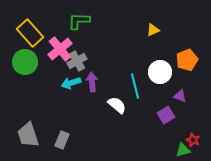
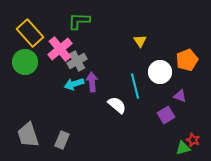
yellow triangle: moved 13 px left, 11 px down; rotated 40 degrees counterclockwise
cyan arrow: moved 3 px right, 1 px down
green triangle: moved 2 px up
